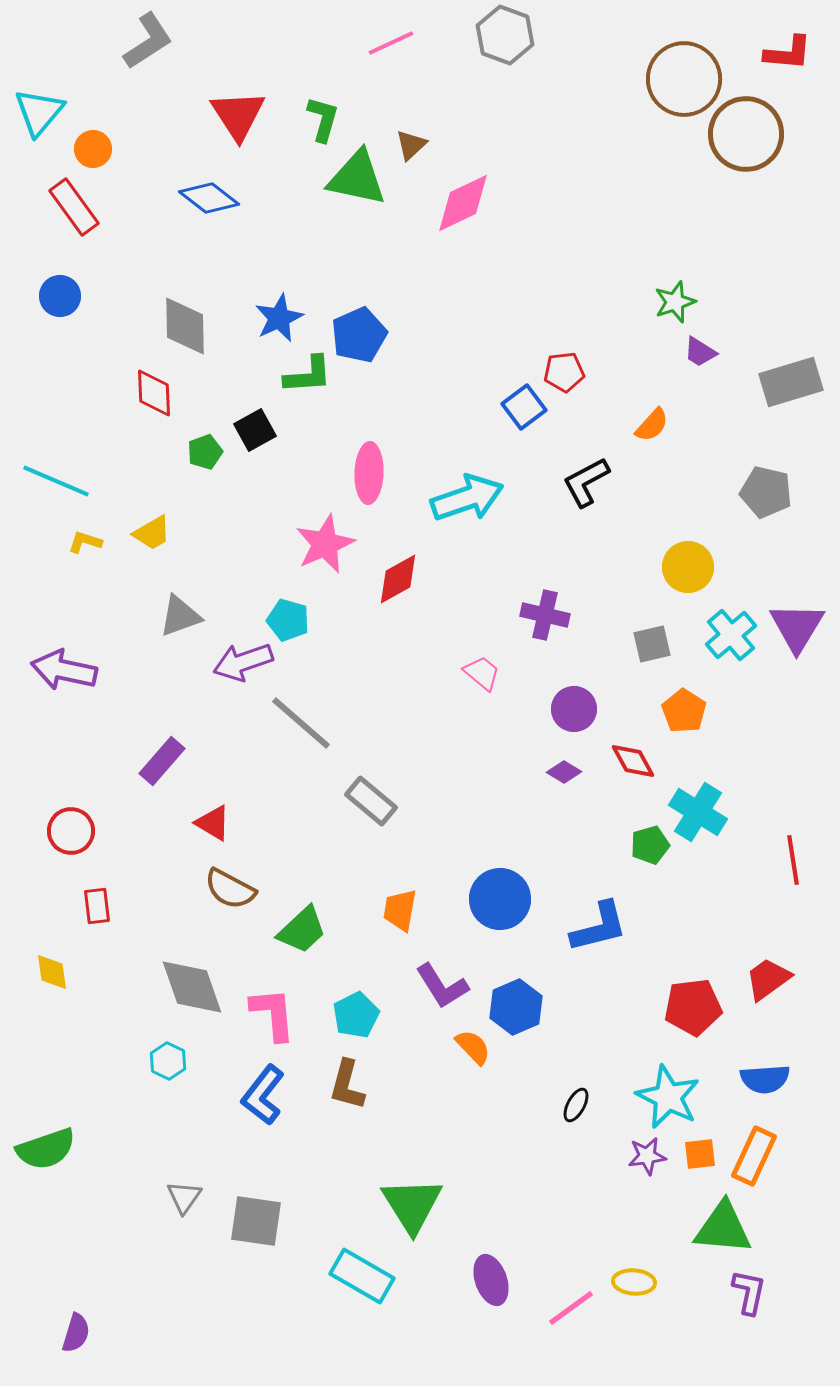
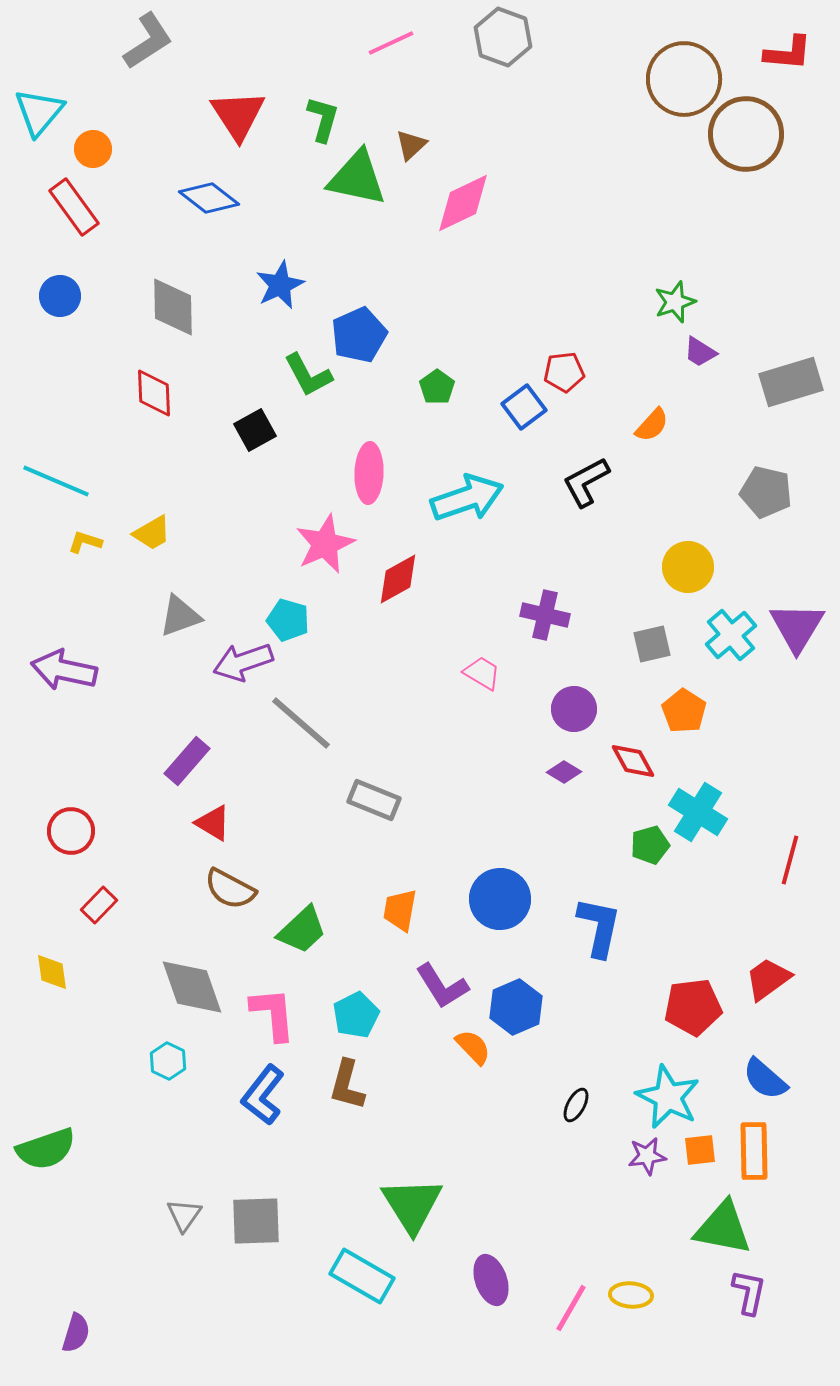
gray hexagon at (505, 35): moved 2 px left, 2 px down
blue star at (279, 318): moved 1 px right, 33 px up
gray diamond at (185, 326): moved 12 px left, 19 px up
green L-shape at (308, 375): rotated 66 degrees clockwise
green pentagon at (205, 452): moved 232 px right, 65 px up; rotated 16 degrees counterclockwise
pink trapezoid at (482, 673): rotated 9 degrees counterclockwise
purple rectangle at (162, 761): moved 25 px right
gray rectangle at (371, 801): moved 3 px right, 1 px up; rotated 18 degrees counterclockwise
red line at (793, 860): moved 3 px left; rotated 24 degrees clockwise
red rectangle at (97, 906): moved 2 px right, 1 px up; rotated 51 degrees clockwise
blue L-shape at (599, 927): rotated 64 degrees counterclockwise
blue semicircle at (765, 1079): rotated 45 degrees clockwise
orange square at (700, 1154): moved 4 px up
orange rectangle at (754, 1156): moved 5 px up; rotated 26 degrees counterclockwise
gray triangle at (184, 1197): moved 18 px down
gray square at (256, 1221): rotated 10 degrees counterclockwise
green triangle at (723, 1228): rotated 6 degrees clockwise
yellow ellipse at (634, 1282): moved 3 px left, 13 px down
pink line at (571, 1308): rotated 24 degrees counterclockwise
